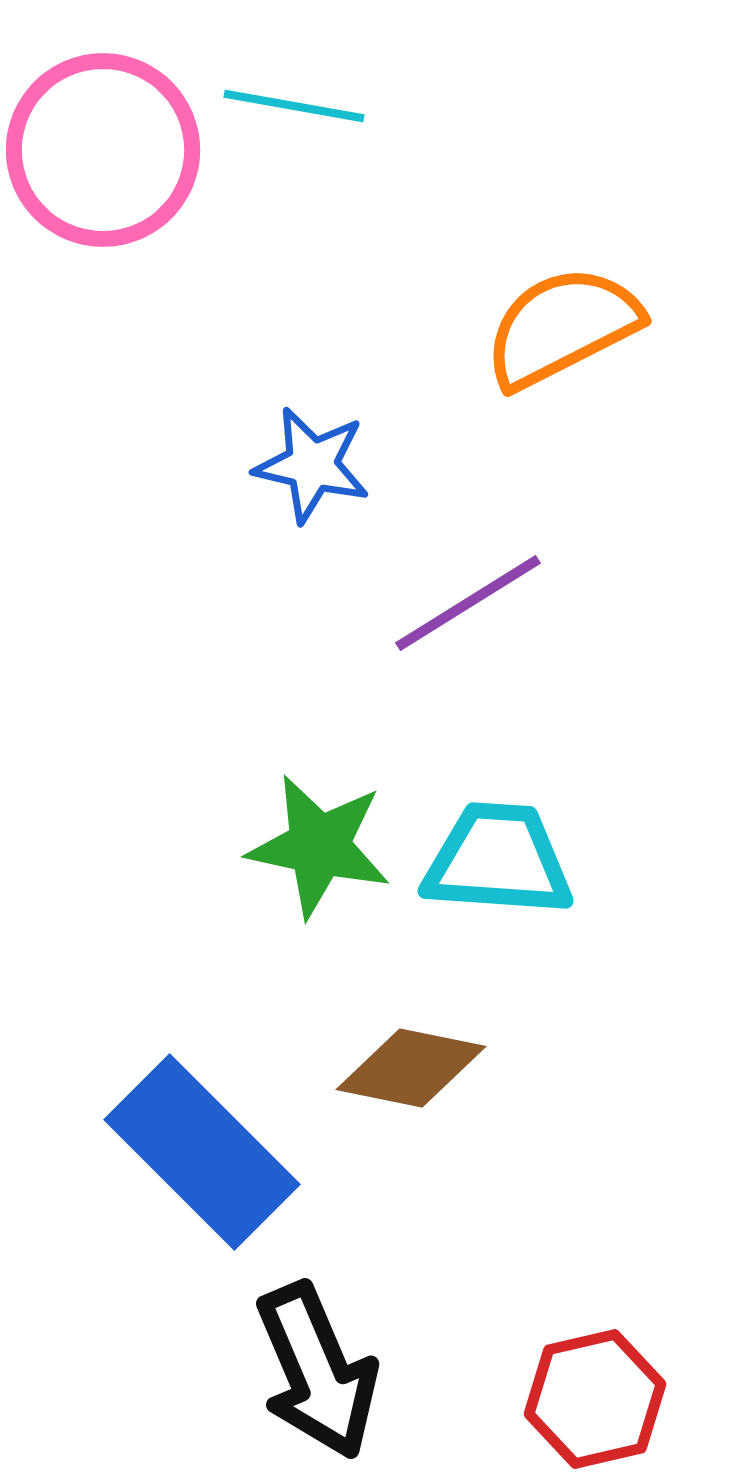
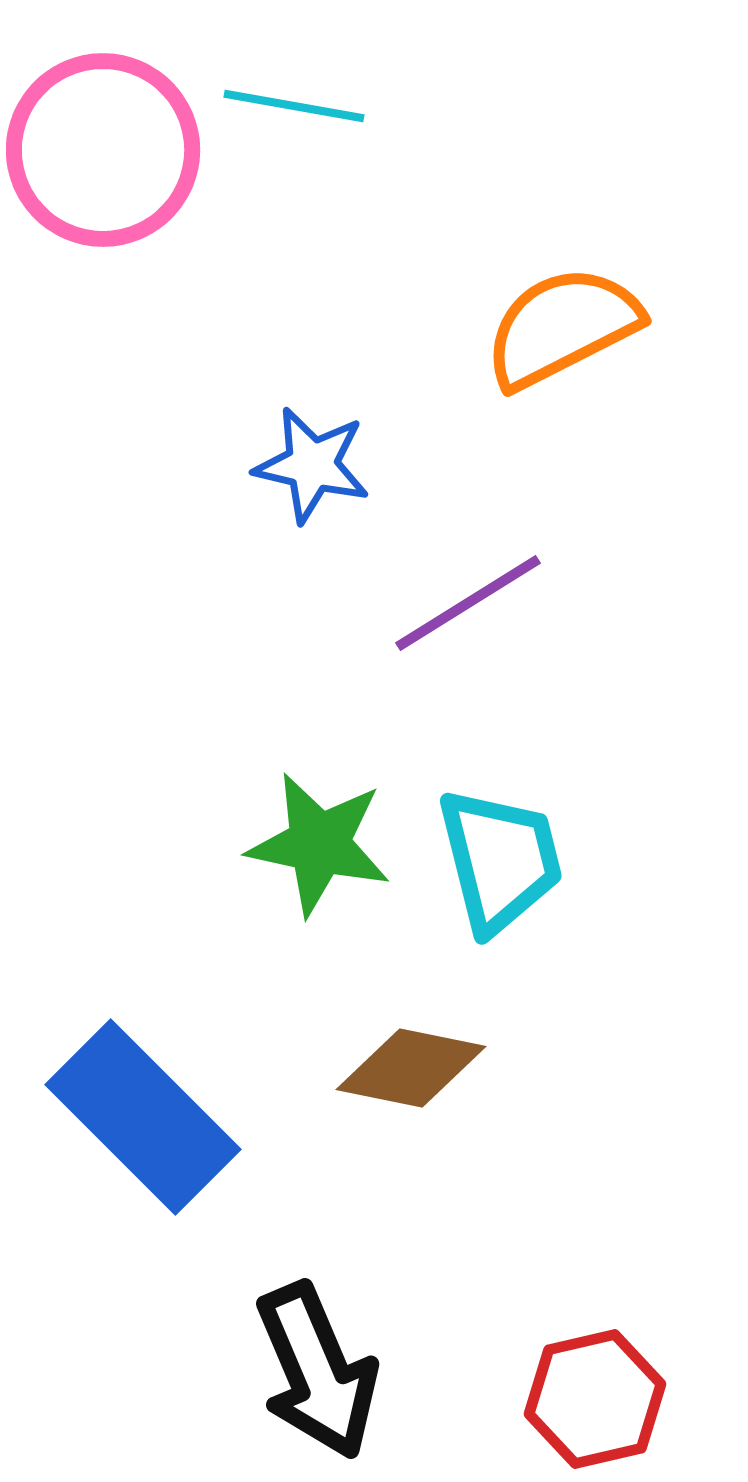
green star: moved 2 px up
cyan trapezoid: moved 2 px right; rotated 72 degrees clockwise
blue rectangle: moved 59 px left, 35 px up
